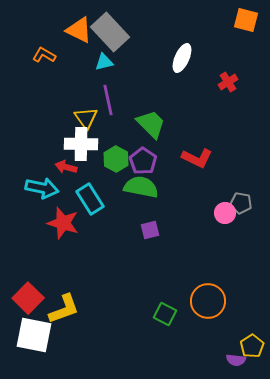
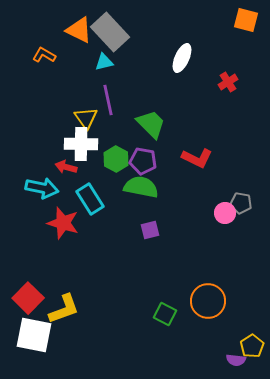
purple pentagon: rotated 24 degrees counterclockwise
